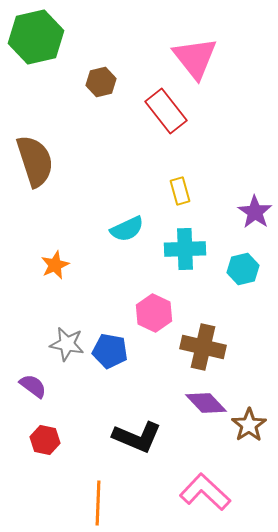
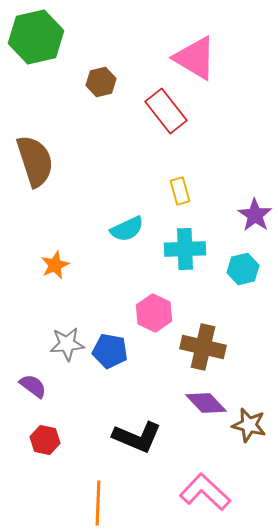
pink triangle: rotated 21 degrees counterclockwise
purple star: moved 3 px down
gray star: rotated 16 degrees counterclockwise
brown star: rotated 24 degrees counterclockwise
